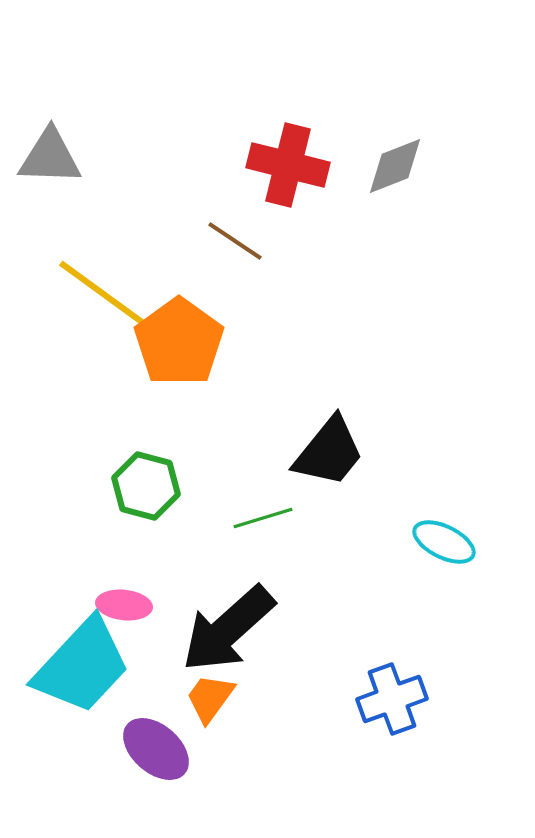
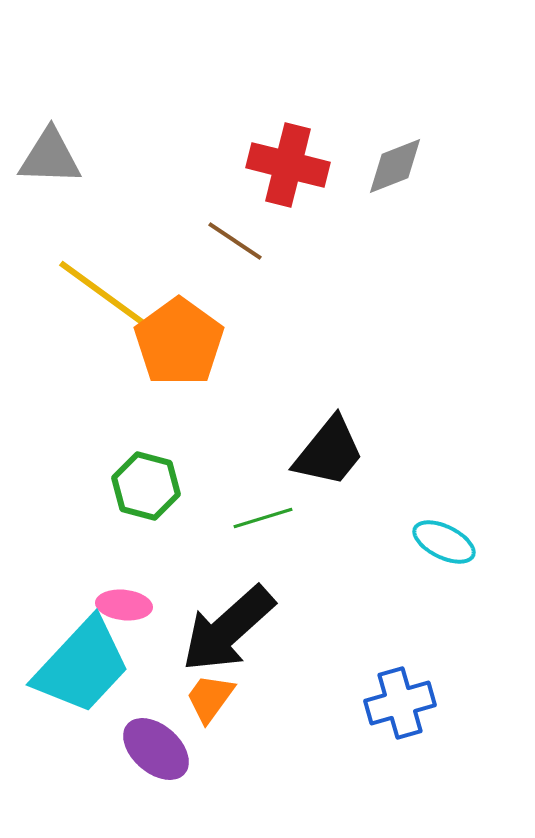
blue cross: moved 8 px right, 4 px down; rotated 4 degrees clockwise
